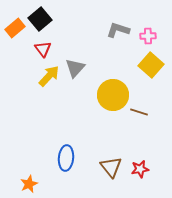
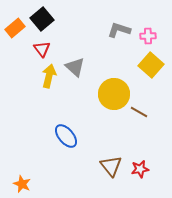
black square: moved 2 px right
gray L-shape: moved 1 px right
red triangle: moved 1 px left
gray triangle: moved 1 px up; rotated 30 degrees counterclockwise
yellow arrow: rotated 30 degrees counterclockwise
yellow circle: moved 1 px right, 1 px up
brown line: rotated 12 degrees clockwise
blue ellipse: moved 22 px up; rotated 45 degrees counterclockwise
brown triangle: moved 1 px up
orange star: moved 7 px left; rotated 24 degrees counterclockwise
